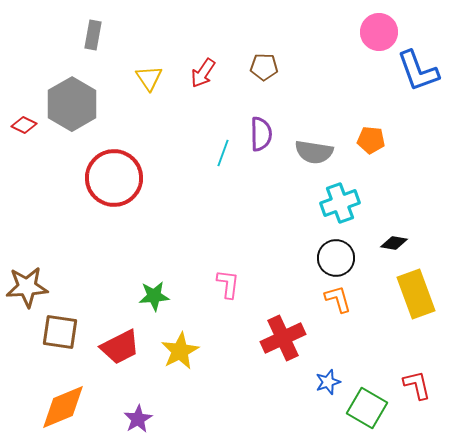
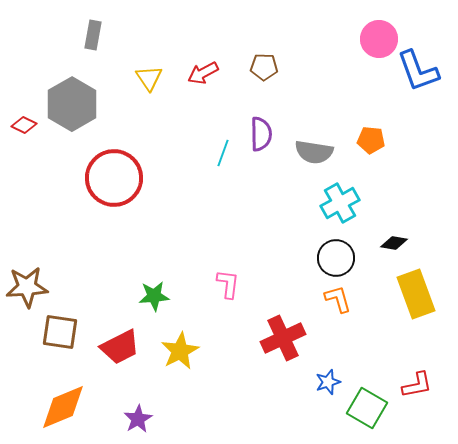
pink circle: moved 7 px down
red arrow: rotated 28 degrees clockwise
cyan cross: rotated 9 degrees counterclockwise
red L-shape: rotated 92 degrees clockwise
